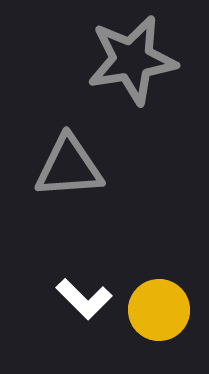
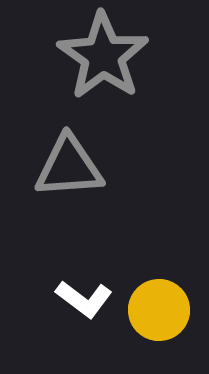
gray star: moved 29 px left, 4 px up; rotated 28 degrees counterclockwise
white L-shape: rotated 8 degrees counterclockwise
